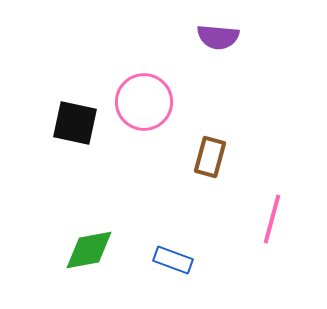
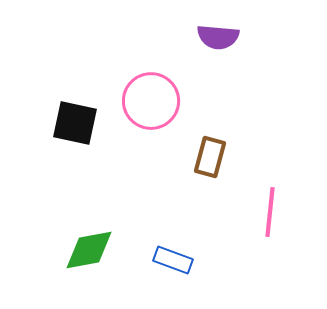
pink circle: moved 7 px right, 1 px up
pink line: moved 2 px left, 7 px up; rotated 9 degrees counterclockwise
